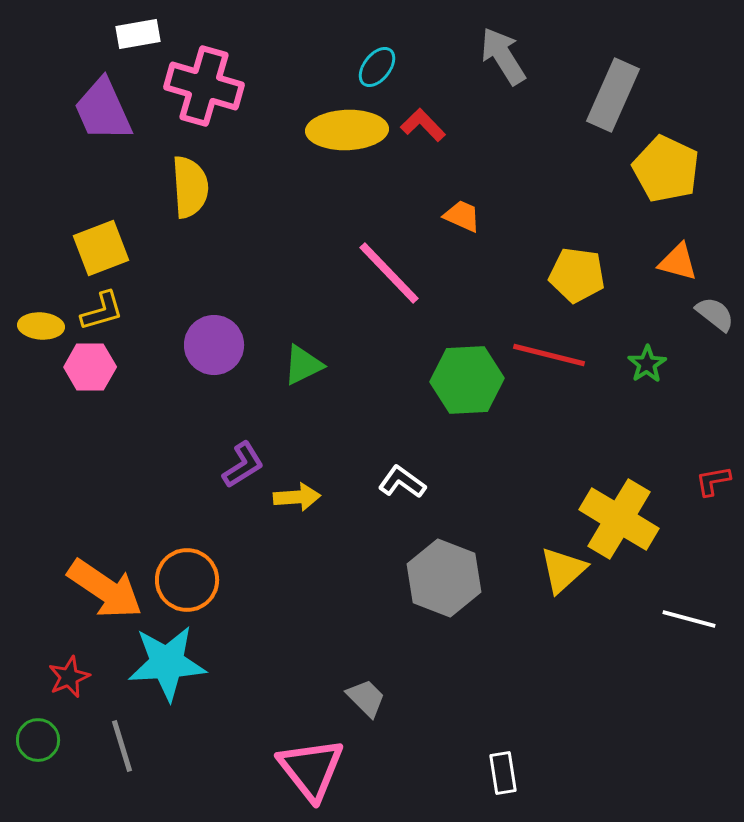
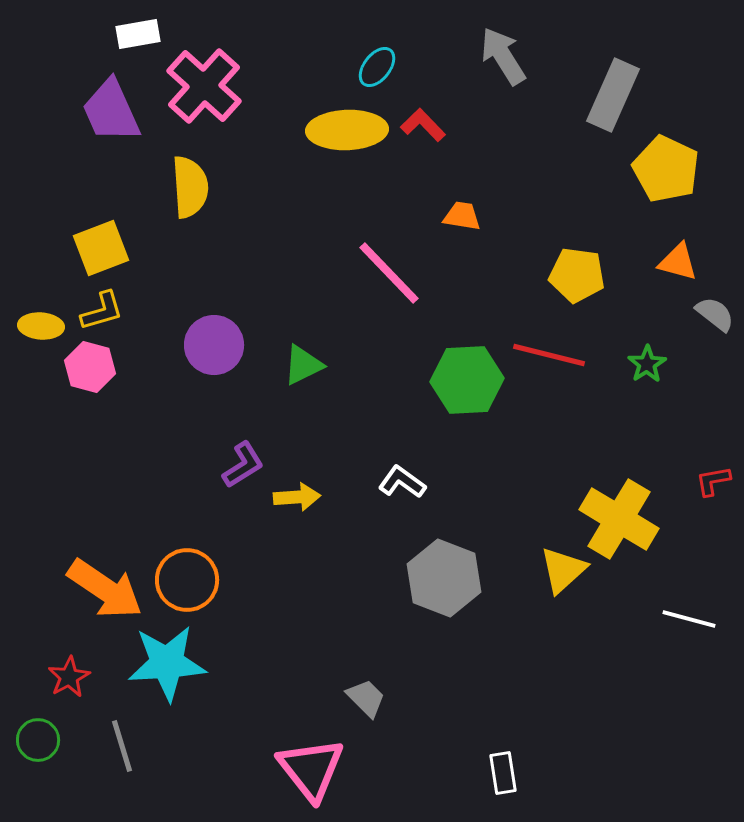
pink cross at (204, 86): rotated 26 degrees clockwise
purple trapezoid at (103, 110): moved 8 px right, 1 px down
orange trapezoid at (462, 216): rotated 15 degrees counterclockwise
pink hexagon at (90, 367): rotated 15 degrees clockwise
red star at (69, 677): rotated 6 degrees counterclockwise
